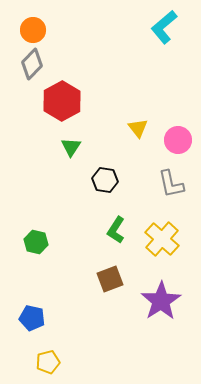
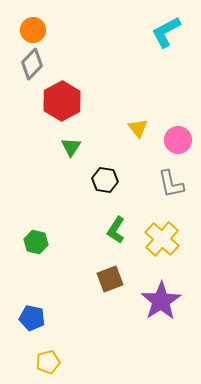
cyan L-shape: moved 2 px right, 5 px down; rotated 12 degrees clockwise
